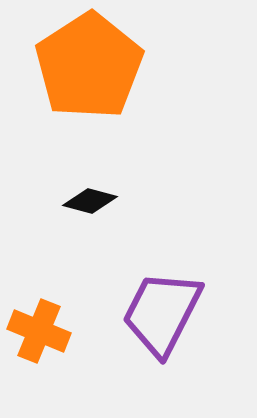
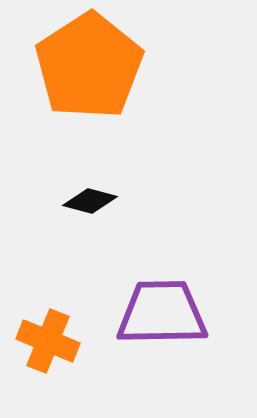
purple trapezoid: rotated 62 degrees clockwise
orange cross: moved 9 px right, 10 px down
